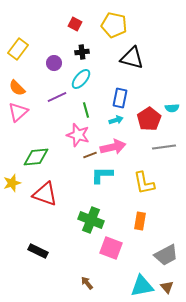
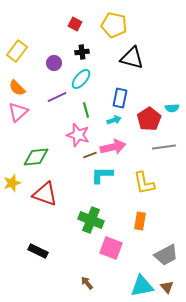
yellow rectangle: moved 1 px left, 2 px down
cyan arrow: moved 2 px left
